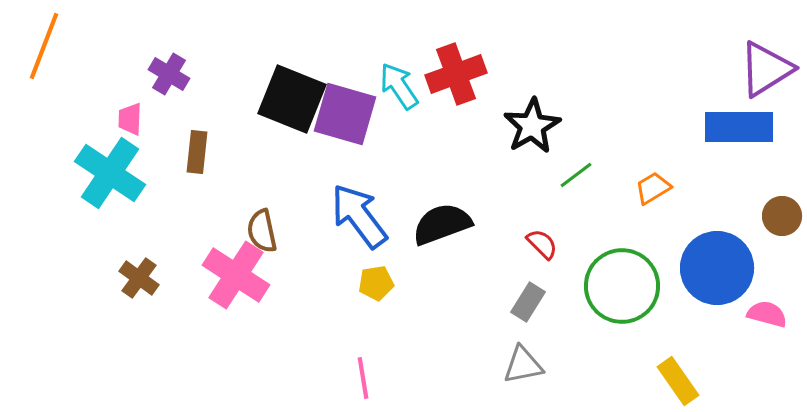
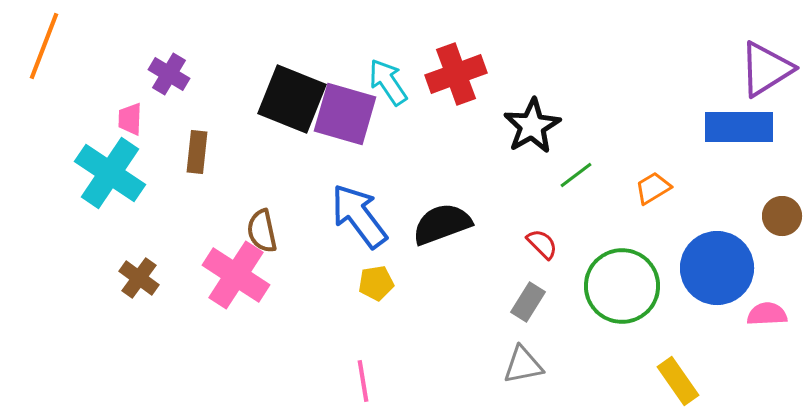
cyan arrow: moved 11 px left, 4 px up
pink semicircle: rotated 18 degrees counterclockwise
pink line: moved 3 px down
